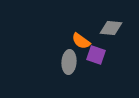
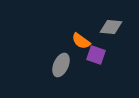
gray diamond: moved 1 px up
gray ellipse: moved 8 px left, 3 px down; rotated 20 degrees clockwise
